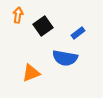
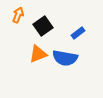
orange arrow: rotated 14 degrees clockwise
orange triangle: moved 7 px right, 19 px up
